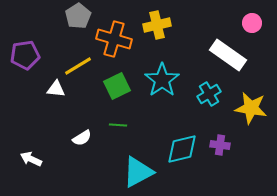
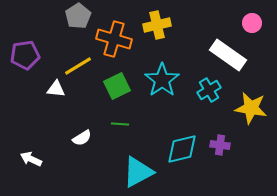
cyan cross: moved 4 px up
green line: moved 2 px right, 1 px up
